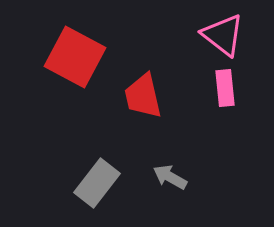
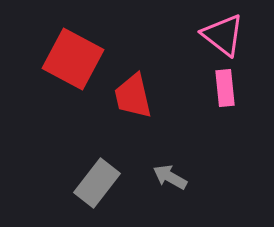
red square: moved 2 px left, 2 px down
red trapezoid: moved 10 px left
